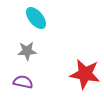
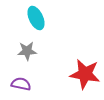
cyan ellipse: rotated 15 degrees clockwise
purple semicircle: moved 2 px left, 2 px down
